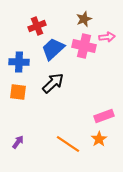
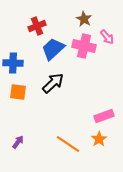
brown star: rotated 21 degrees counterclockwise
pink arrow: rotated 56 degrees clockwise
blue cross: moved 6 px left, 1 px down
